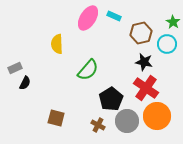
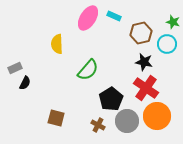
green star: rotated 16 degrees counterclockwise
